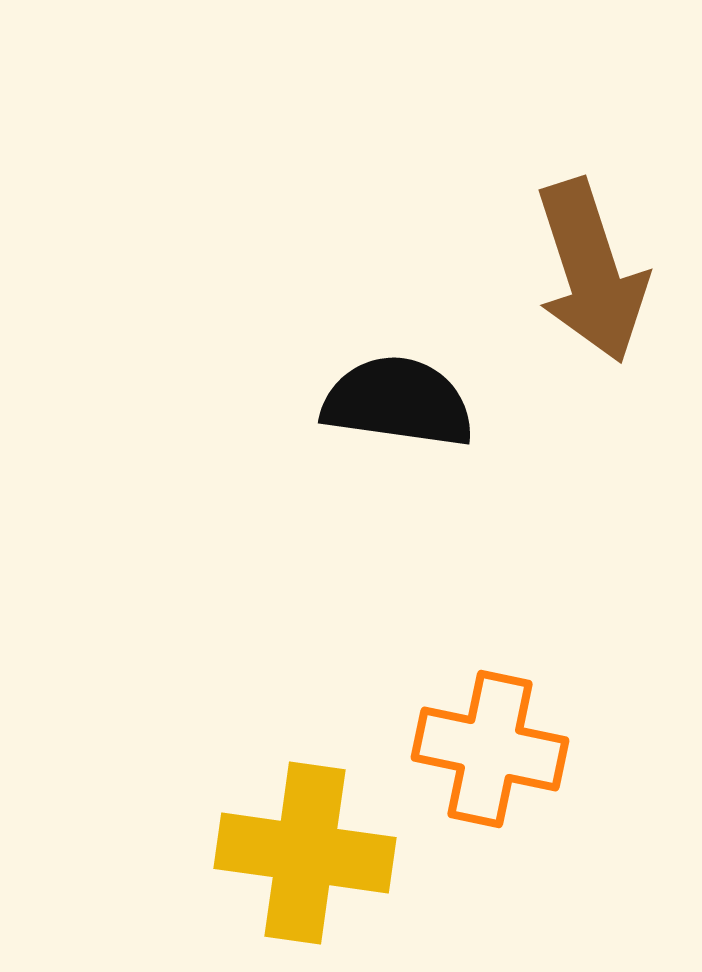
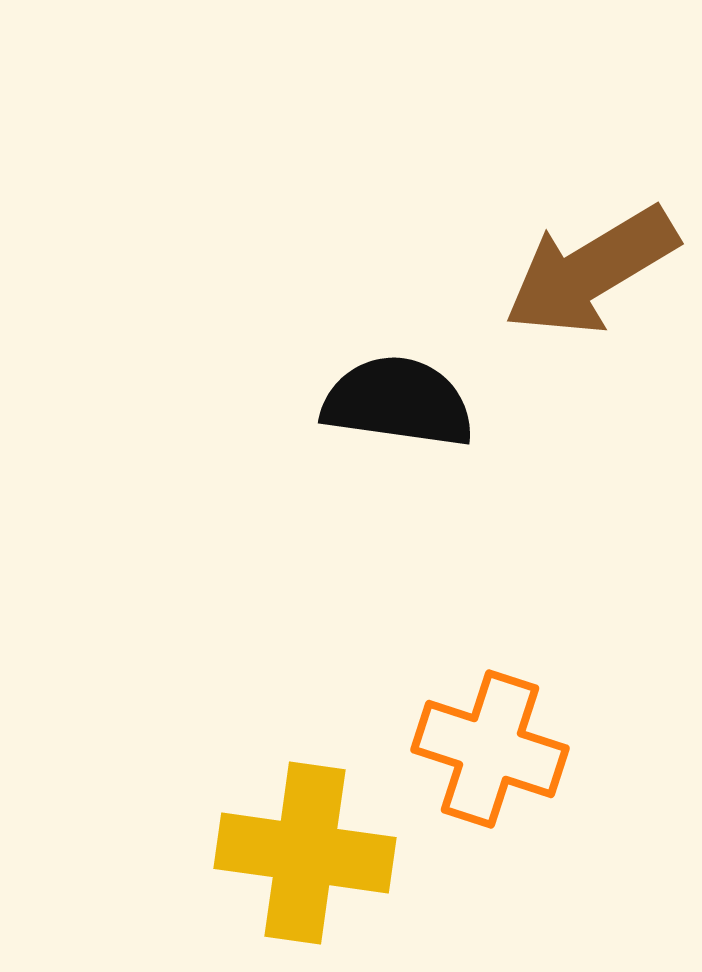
brown arrow: rotated 77 degrees clockwise
orange cross: rotated 6 degrees clockwise
